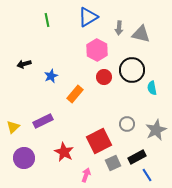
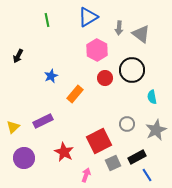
gray triangle: rotated 24 degrees clockwise
black arrow: moved 6 px left, 8 px up; rotated 48 degrees counterclockwise
red circle: moved 1 px right, 1 px down
cyan semicircle: moved 9 px down
